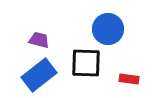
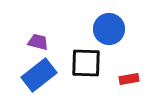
blue circle: moved 1 px right
purple trapezoid: moved 1 px left, 2 px down
red rectangle: rotated 18 degrees counterclockwise
